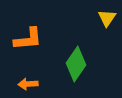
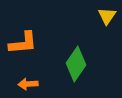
yellow triangle: moved 2 px up
orange L-shape: moved 5 px left, 4 px down
